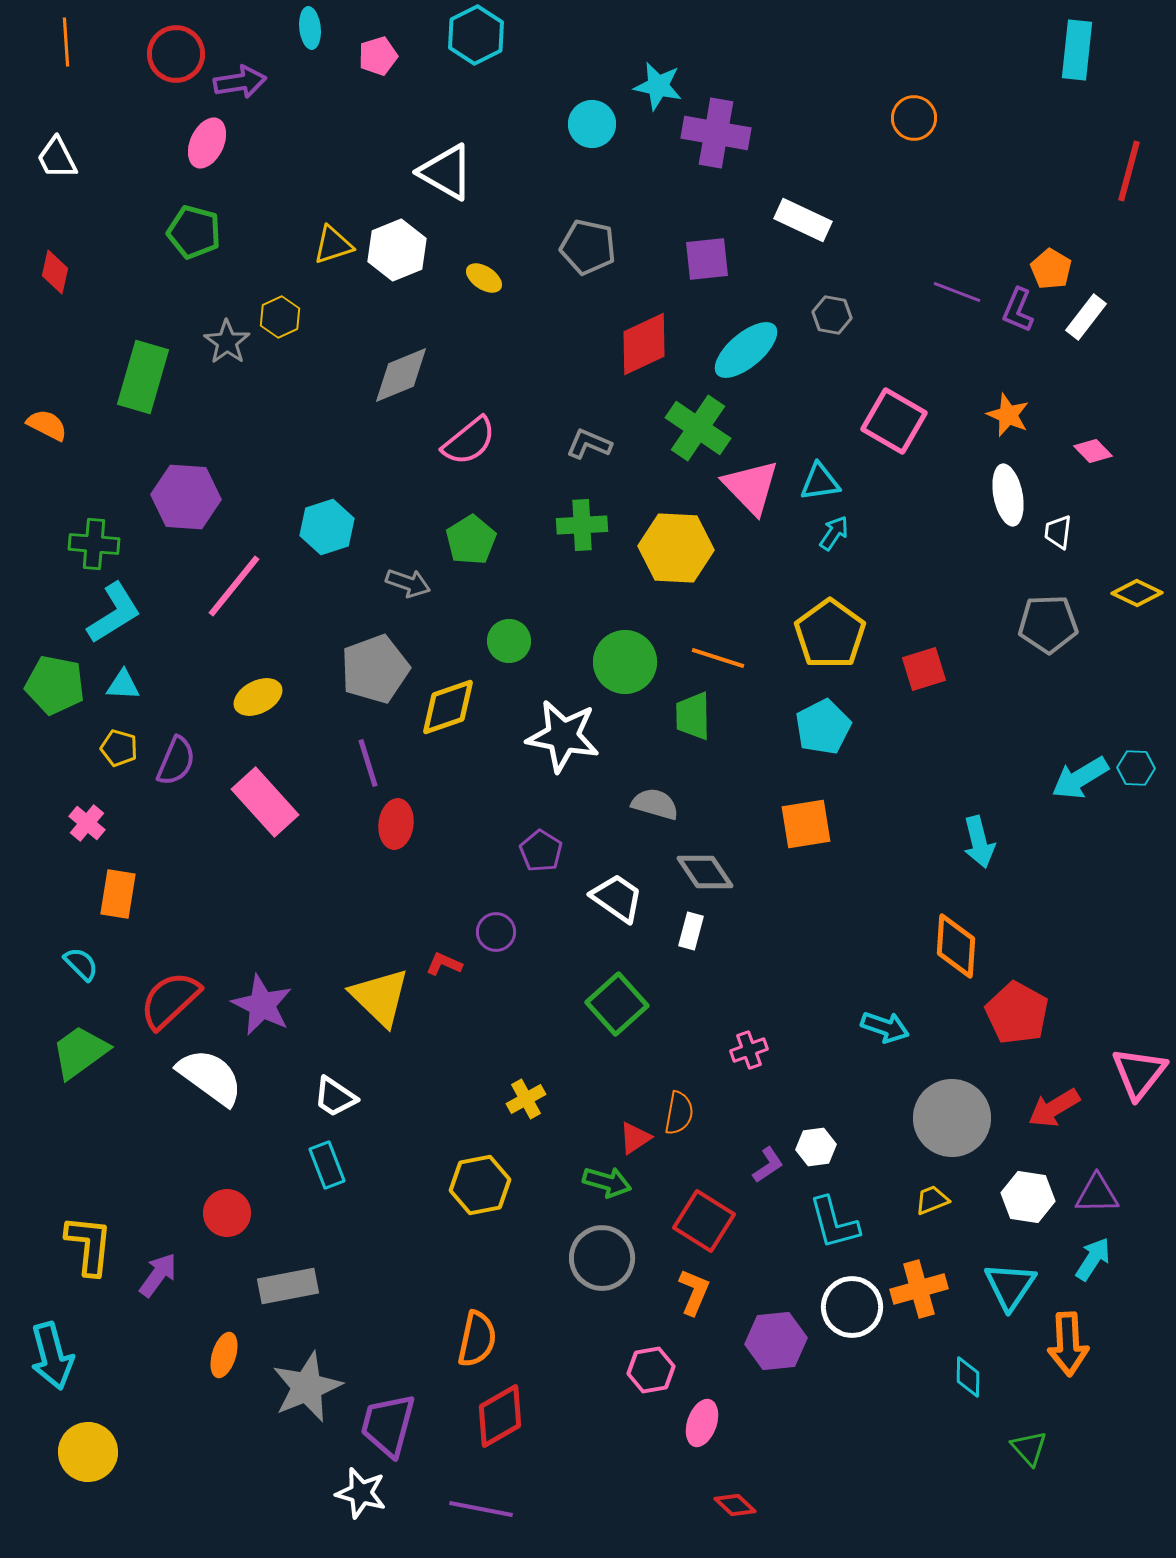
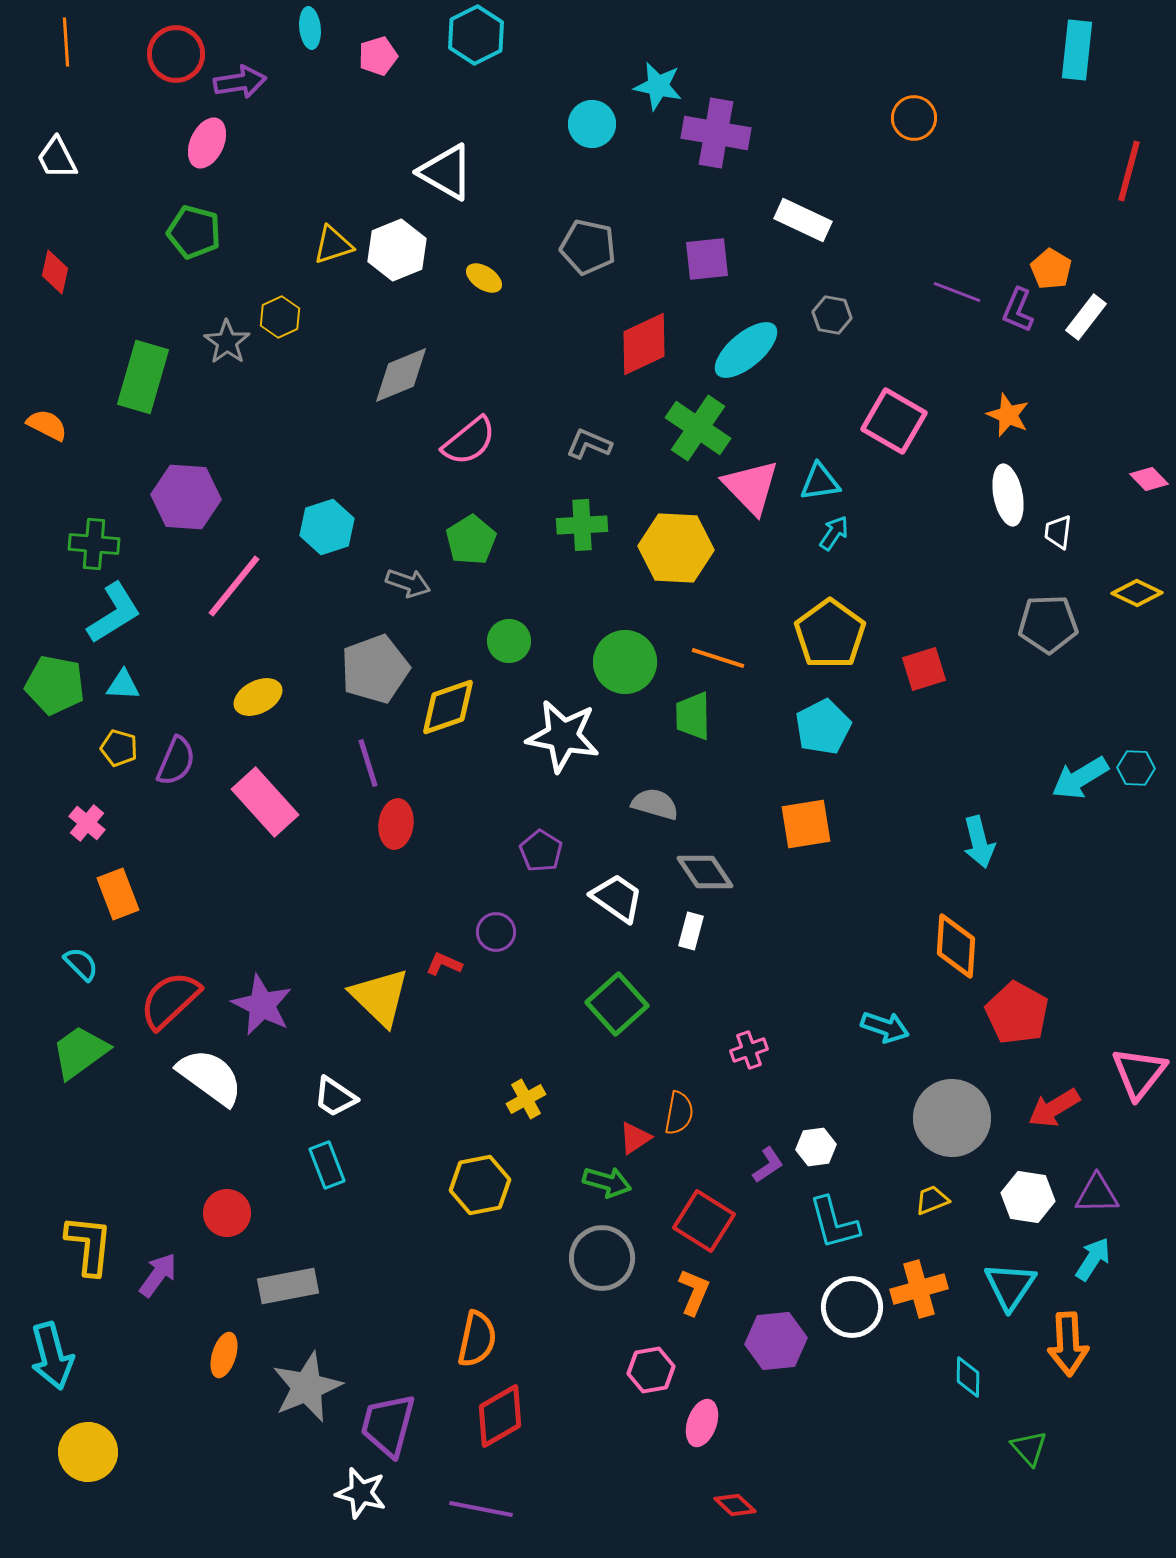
pink diamond at (1093, 451): moved 56 px right, 28 px down
orange rectangle at (118, 894): rotated 30 degrees counterclockwise
